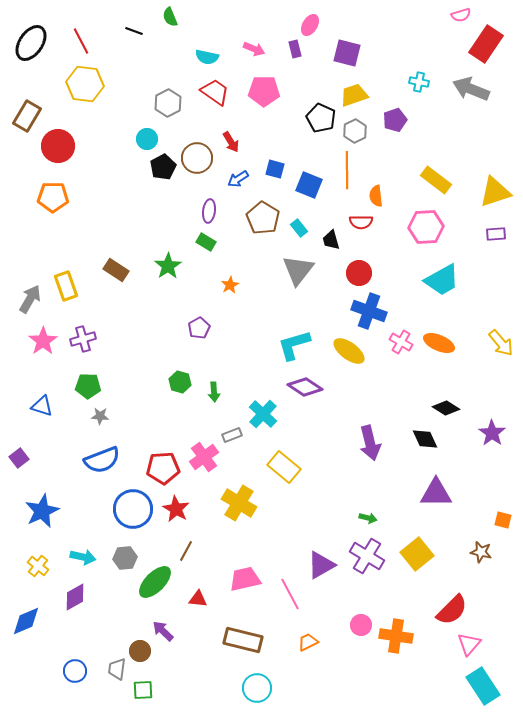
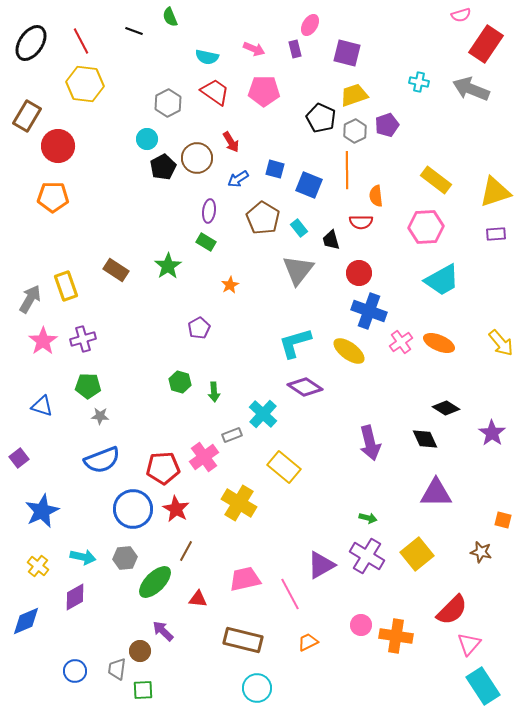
purple pentagon at (395, 120): moved 8 px left, 5 px down
pink cross at (401, 342): rotated 25 degrees clockwise
cyan L-shape at (294, 345): moved 1 px right, 2 px up
